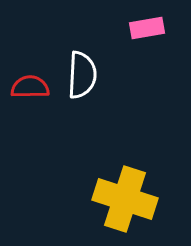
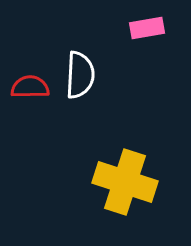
white semicircle: moved 2 px left
yellow cross: moved 17 px up
